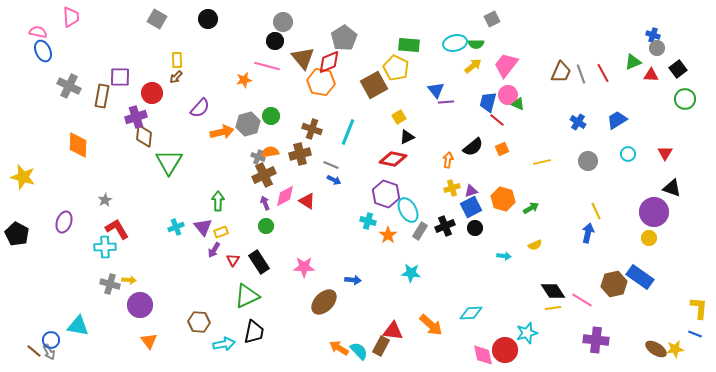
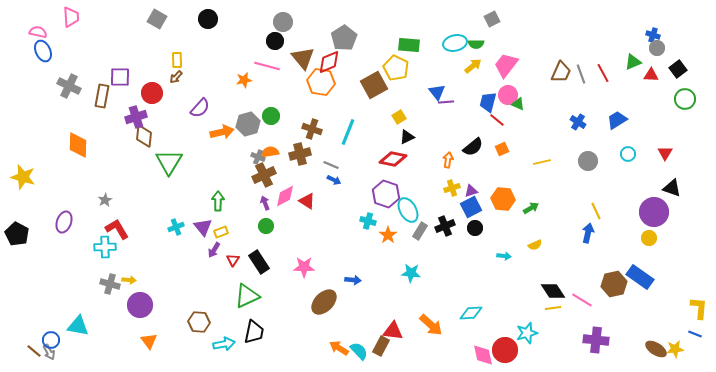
blue triangle at (436, 90): moved 1 px right, 2 px down
orange hexagon at (503, 199): rotated 10 degrees counterclockwise
